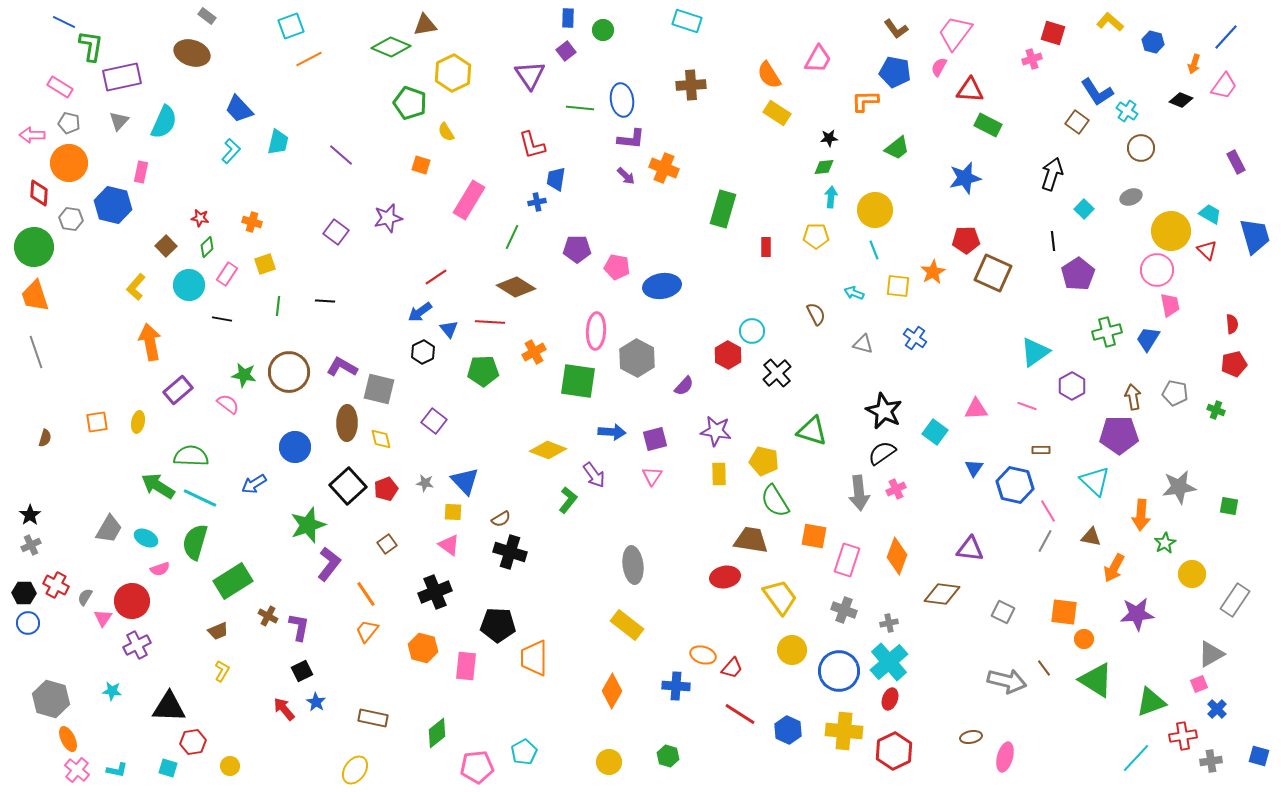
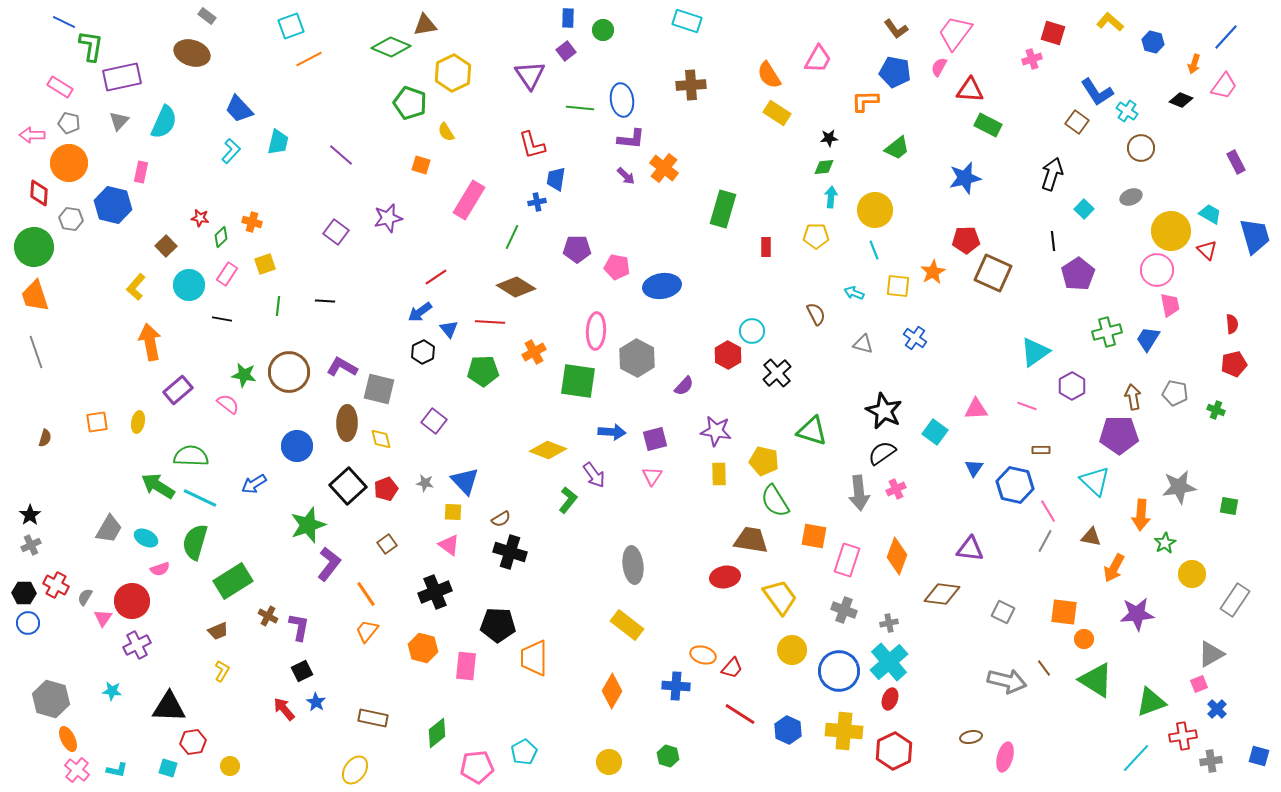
orange cross at (664, 168): rotated 16 degrees clockwise
green diamond at (207, 247): moved 14 px right, 10 px up
blue circle at (295, 447): moved 2 px right, 1 px up
